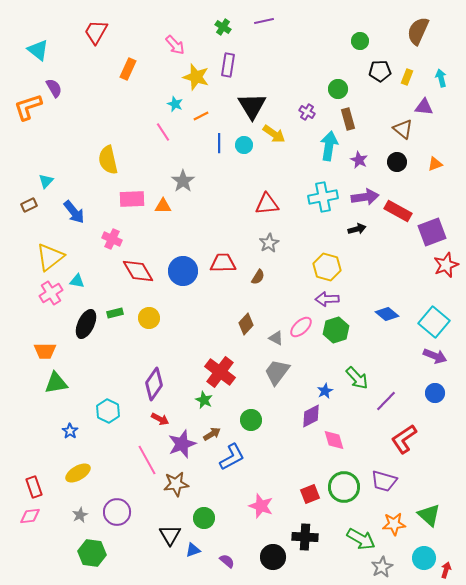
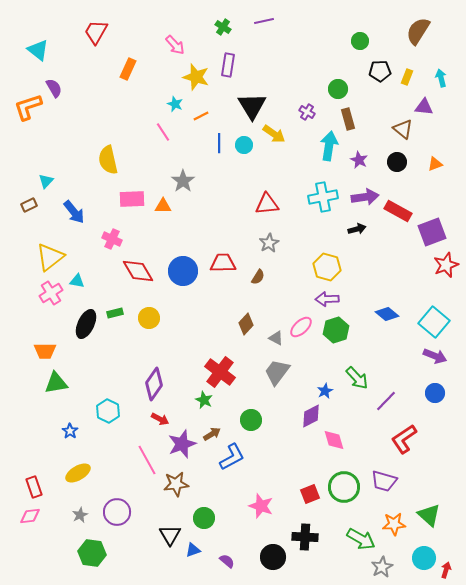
brown semicircle at (418, 31): rotated 8 degrees clockwise
